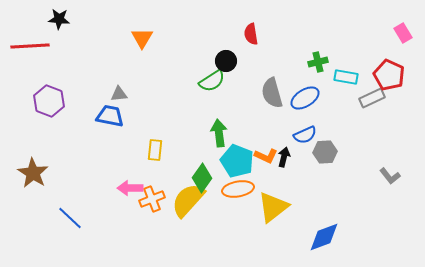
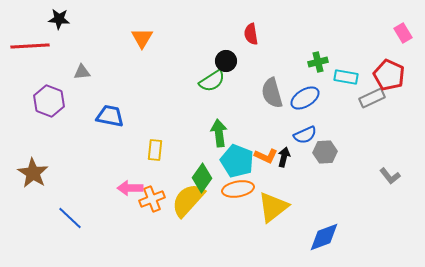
gray triangle: moved 37 px left, 22 px up
